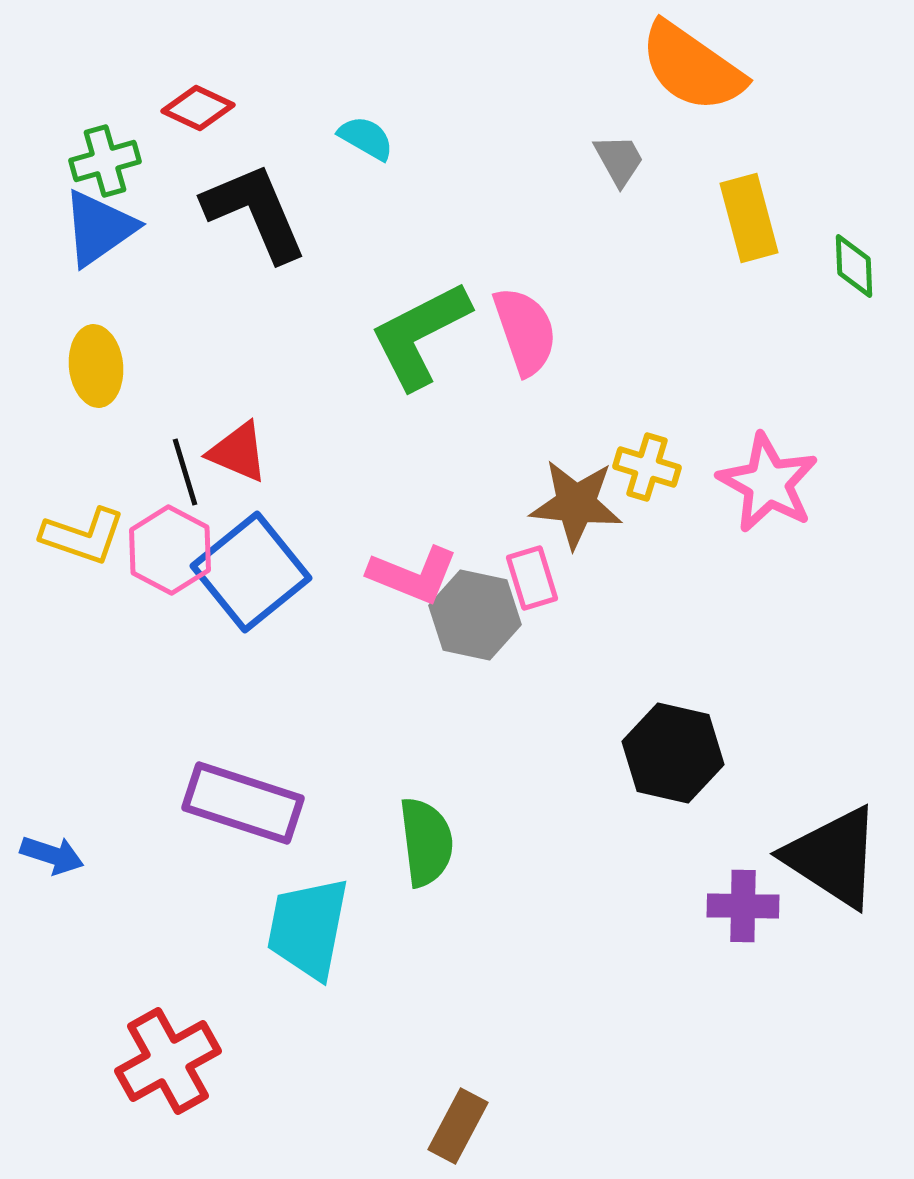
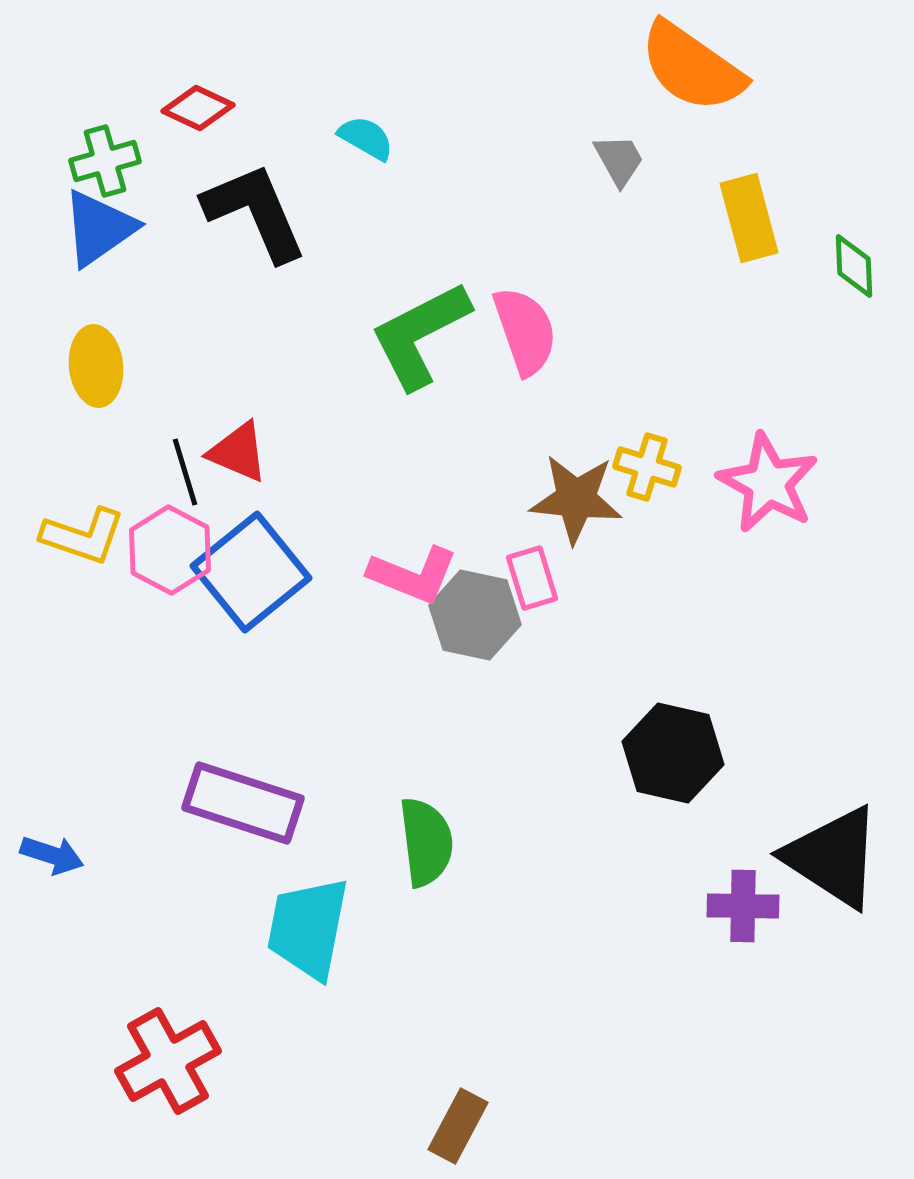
brown star: moved 5 px up
